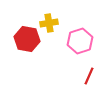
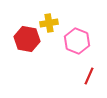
pink hexagon: moved 3 px left; rotated 20 degrees counterclockwise
